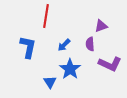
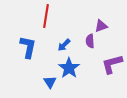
purple semicircle: moved 3 px up
purple L-shape: moved 2 px right; rotated 140 degrees clockwise
blue star: moved 1 px left, 1 px up
